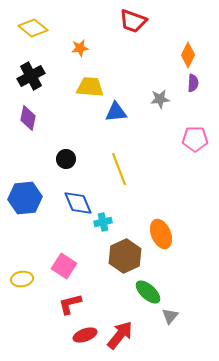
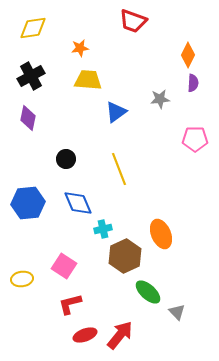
yellow diamond: rotated 48 degrees counterclockwise
yellow trapezoid: moved 2 px left, 7 px up
blue triangle: rotated 30 degrees counterclockwise
blue hexagon: moved 3 px right, 5 px down
cyan cross: moved 7 px down
gray triangle: moved 7 px right, 4 px up; rotated 24 degrees counterclockwise
